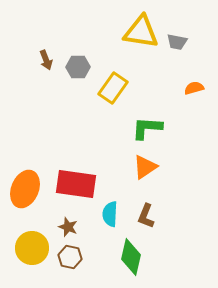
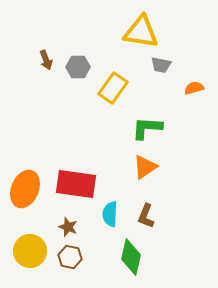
gray trapezoid: moved 16 px left, 23 px down
yellow circle: moved 2 px left, 3 px down
